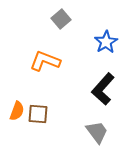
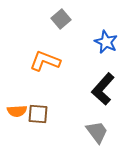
blue star: rotated 15 degrees counterclockwise
orange semicircle: rotated 66 degrees clockwise
